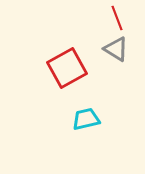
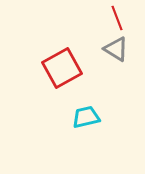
red square: moved 5 px left
cyan trapezoid: moved 2 px up
